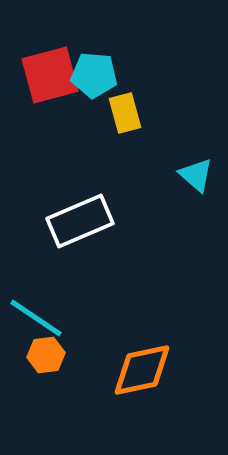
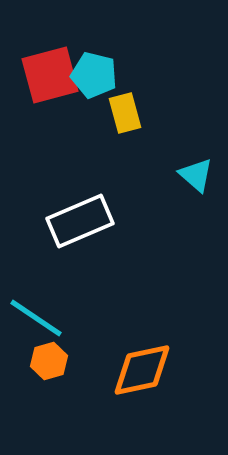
cyan pentagon: rotated 9 degrees clockwise
orange hexagon: moved 3 px right, 6 px down; rotated 9 degrees counterclockwise
